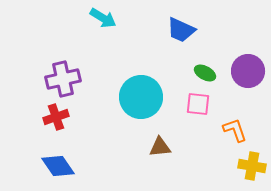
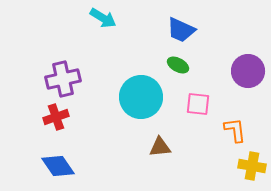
green ellipse: moved 27 px left, 8 px up
orange L-shape: rotated 12 degrees clockwise
